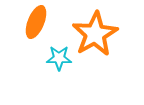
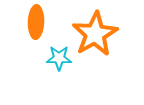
orange ellipse: rotated 20 degrees counterclockwise
